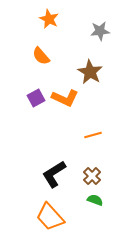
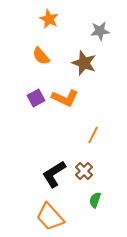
brown star: moved 6 px left, 9 px up; rotated 10 degrees counterclockwise
orange line: rotated 48 degrees counterclockwise
brown cross: moved 8 px left, 5 px up
green semicircle: rotated 91 degrees counterclockwise
